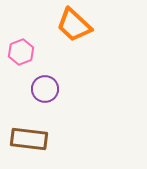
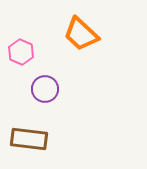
orange trapezoid: moved 7 px right, 9 px down
pink hexagon: rotated 15 degrees counterclockwise
